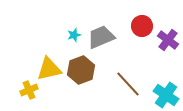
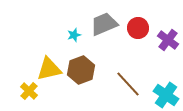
red circle: moved 4 px left, 2 px down
gray trapezoid: moved 3 px right, 13 px up
yellow cross: moved 1 px down; rotated 24 degrees counterclockwise
